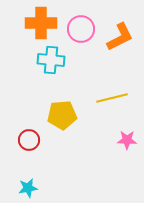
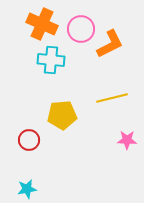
orange cross: moved 1 px right, 1 px down; rotated 24 degrees clockwise
orange L-shape: moved 10 px left, 7 px down
cyan star: moved 1 px left, 1 px down
